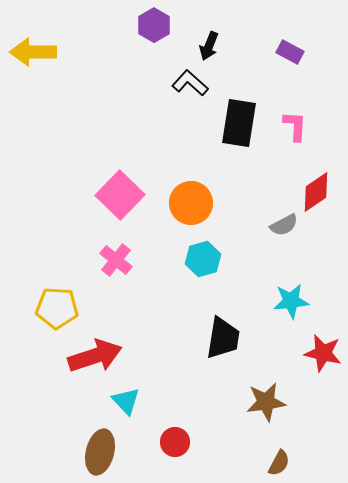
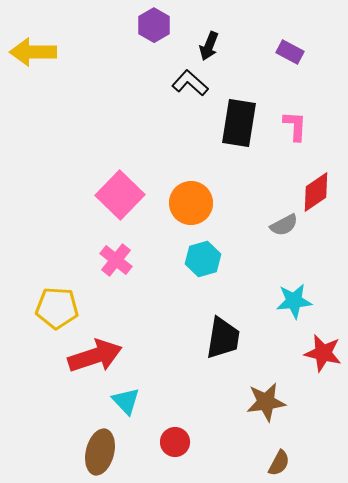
cyan star: moved 3 px right
